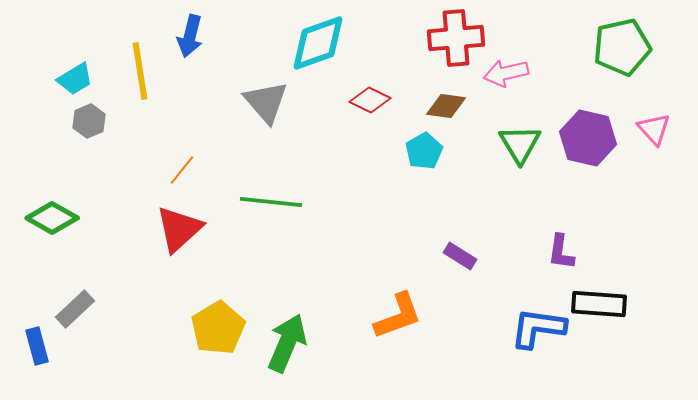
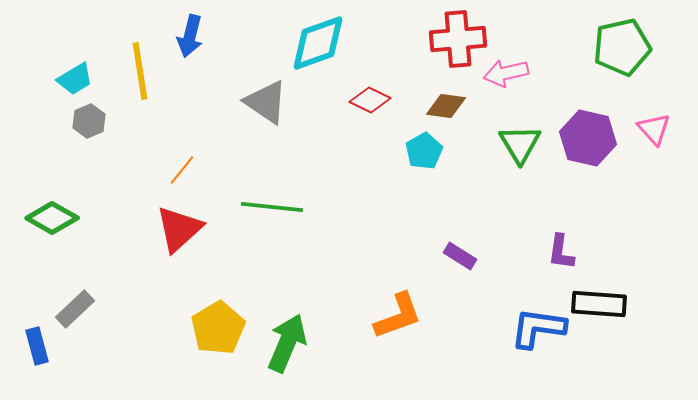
red cross: moved 2 px right, 1 px down
gray triangle: rotated 15 degrees counterclockwise
green line: moved 1 px right, 5 px down
